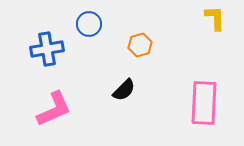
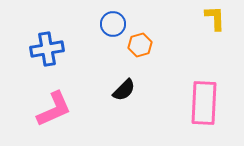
blue circle: moved 24 px right
